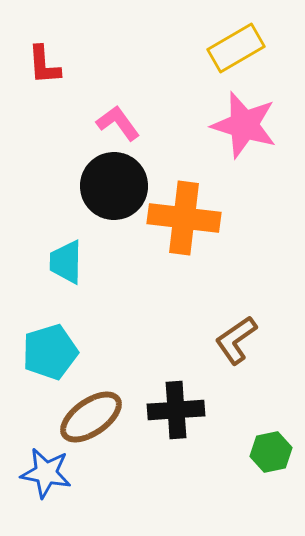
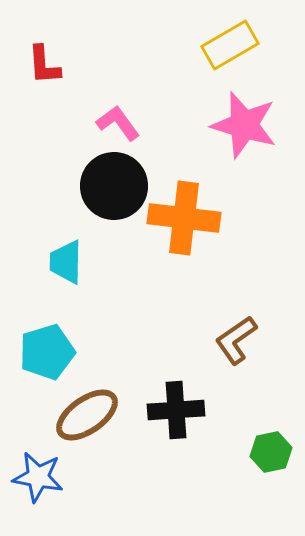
yellow rectangle: moved 6 px left, 3 px up
cyan pentagon: moved 3 px left
brown ellipse: moved 4 px left, 2 px up
blue star: moved 8 px left, 4 px down
